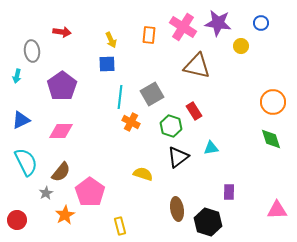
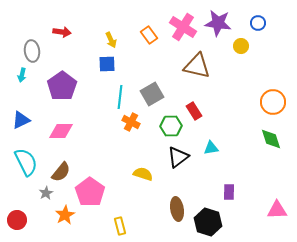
blue circle: moved 3 px left
orange rectangle: rotated 42 degrees counterclockwise
cyan arrow: moved 5 px right, 1 px up
green hexagon: rotated 20 degrees counterclockwise
